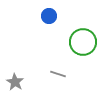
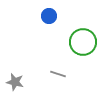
gray star: rotated 18 degrees counterclockwise
